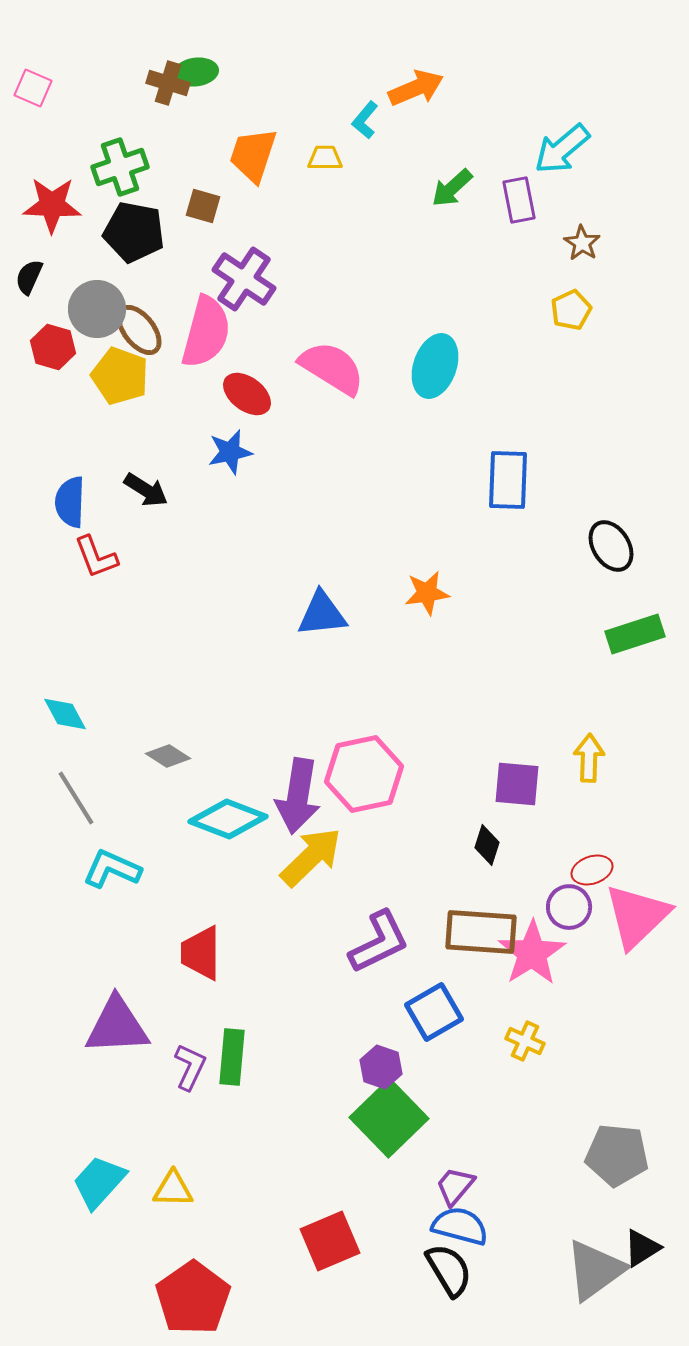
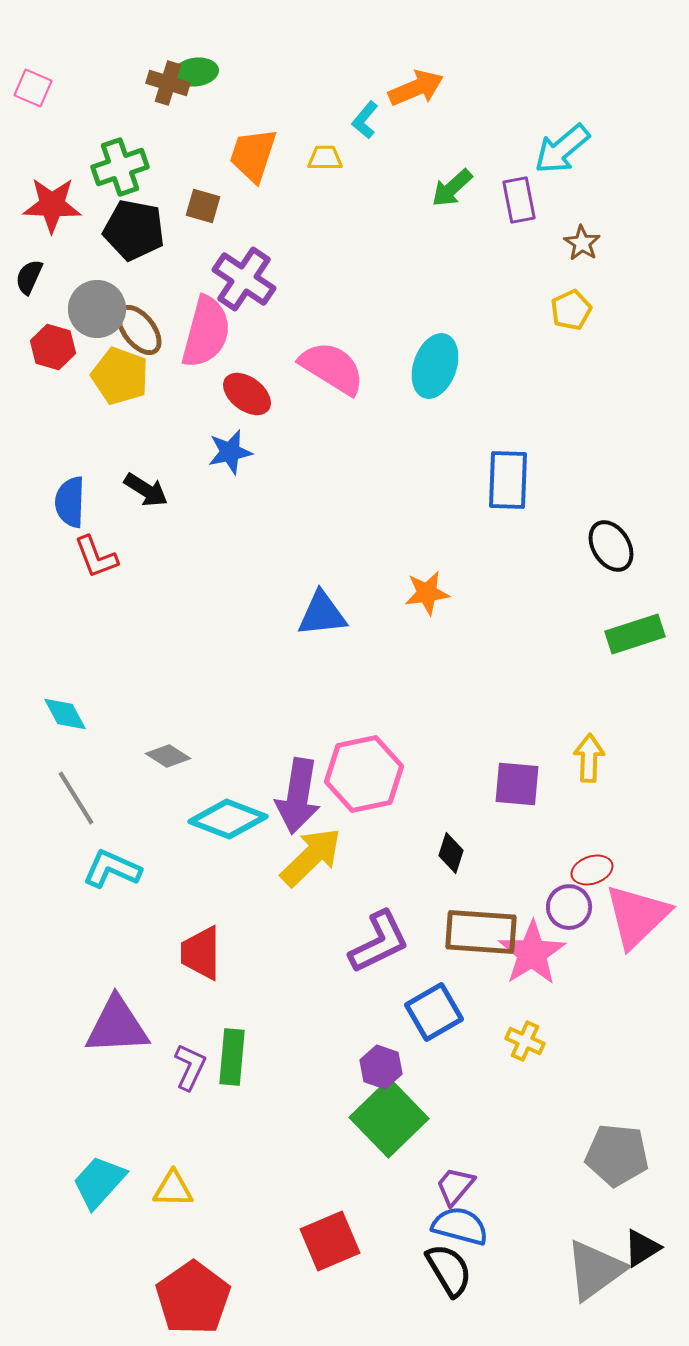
black pentagon at (134, 232): moved 2 px up
black diamond at (487, 845): moved 36 px left, 8 px down
